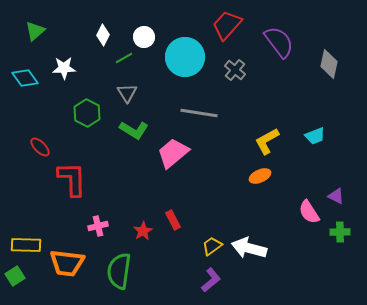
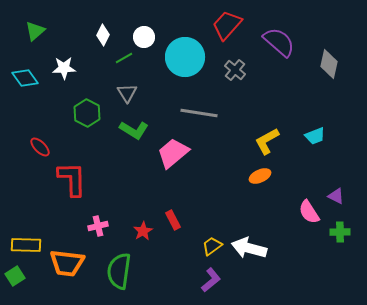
purple semicircle: rotated 12 degrees counterclockwise
